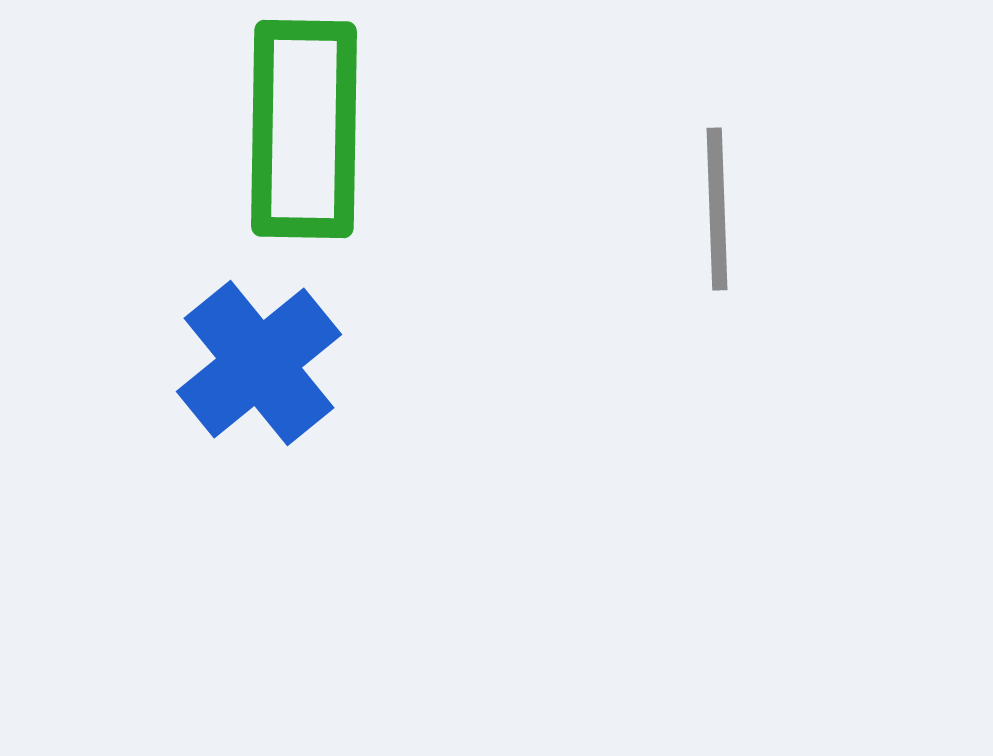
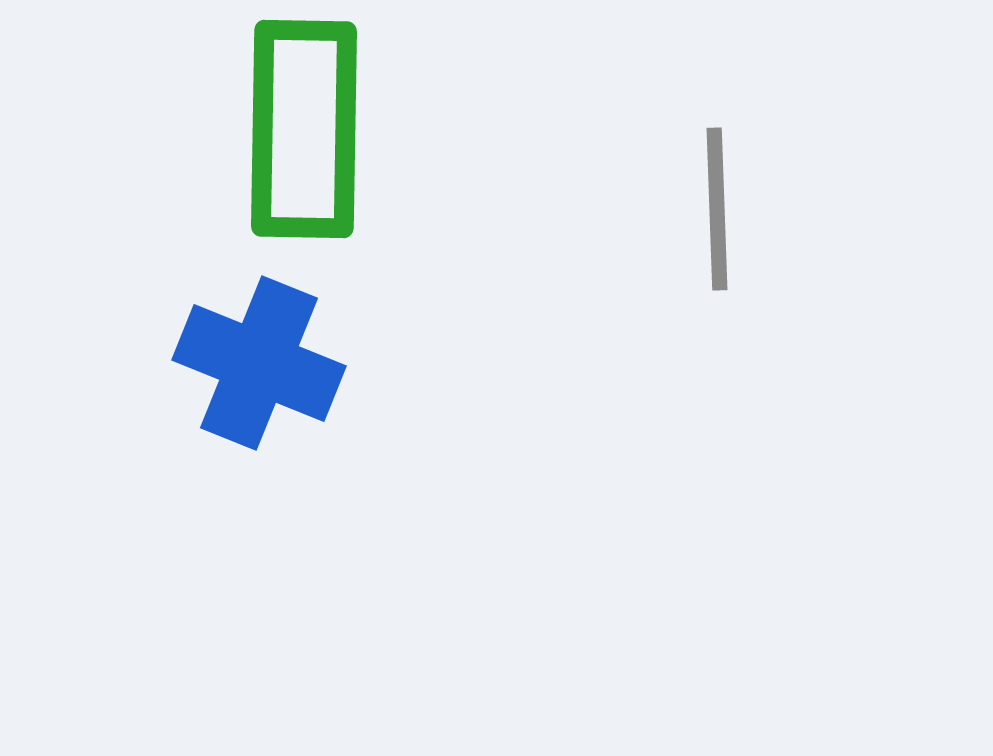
blue cross: rotated 29 degrees counterclockwise
